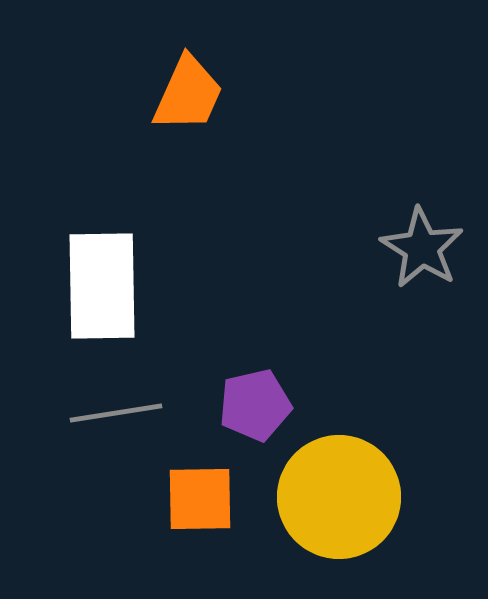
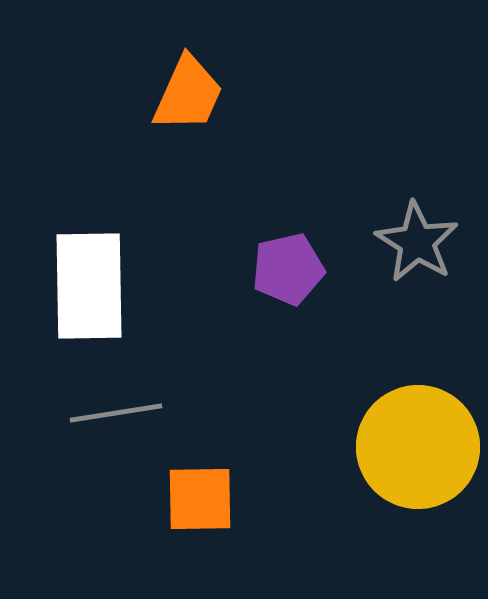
gray star: moved 5 px left, 6 px up
white rectangle: moved 13 px left
purple pentagon: moved 33 px right, 136 px up
yellow circle: moved 79 px right, 50 px up
